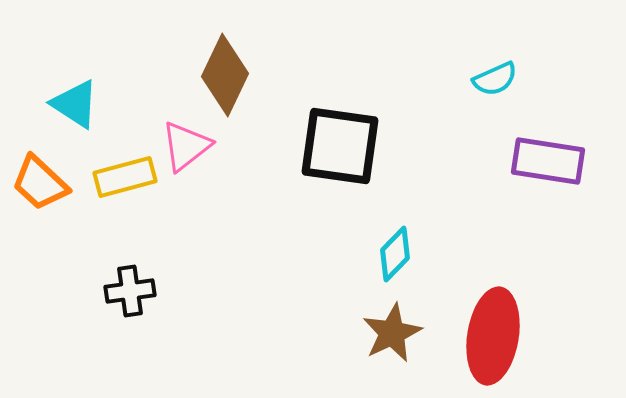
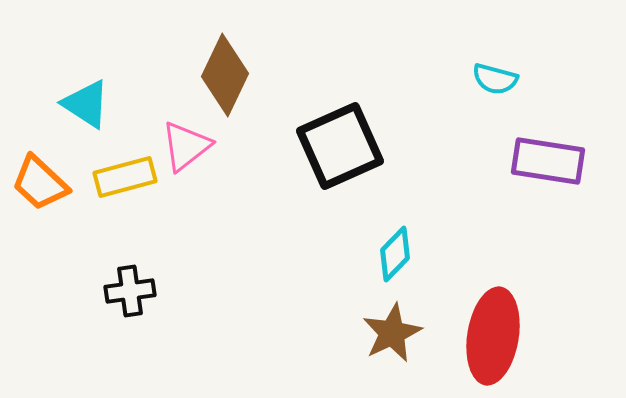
cyan semicircle: rotated 39 degrees clockwise
cyan triangle: moved 11 px right
black square: rotated 32 degrees counterclockwise
